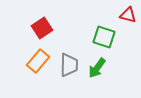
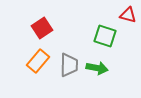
green square: moved 1 px right, 1 px up
green arrow: rotated 115 degrees counterclockwise
